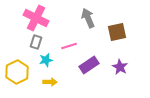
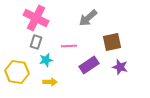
gray arrow: rotated 108 degrees counterclockwise
brown square: moved 5 px left, 10 px down
pink line: rotated 14 degrees clockwise
purple star: rotated 14 degrees counterclockwise
yellow hexagon: rotated 25 degrees counterclockwise
